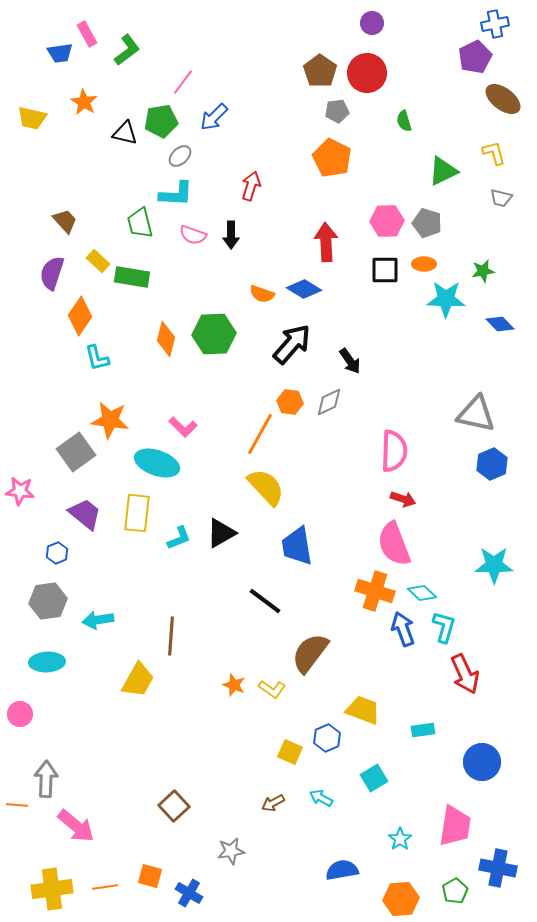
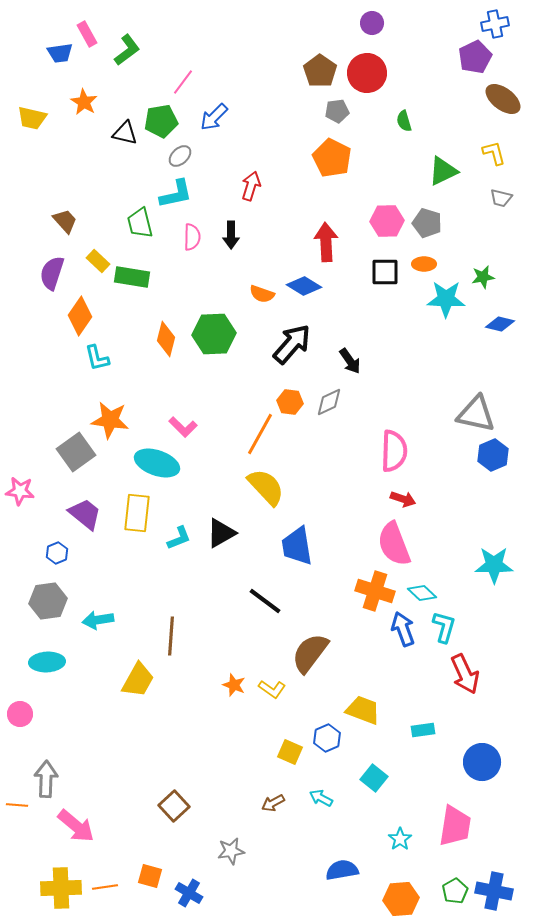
cyan L-shape at (176, 194): rotated 15 degrees counterclockwise
pink semicircle at (193, 235): moved 1 px left, 2 px down; rotated 108 degrees counterclockwise
black square at (385, 270): moved 2 px down
green star at (483, 271): moved 6 px down
blue diamond at (304, 289): moved 3 px up
blue diamond at (500, 324): rotated 32 degrees counterclockwise
blue hexagon at (492, 464): moved 1 px right, 9 px up
cyan square at (374, 778): rotated 20 degrees counterclockwise
blue cross at (498, 868): moved 4 px left, 23 px down
yellow cross at (52, 889): moved 9 px right, 1 px up; rotated 6 degrees clockwise
